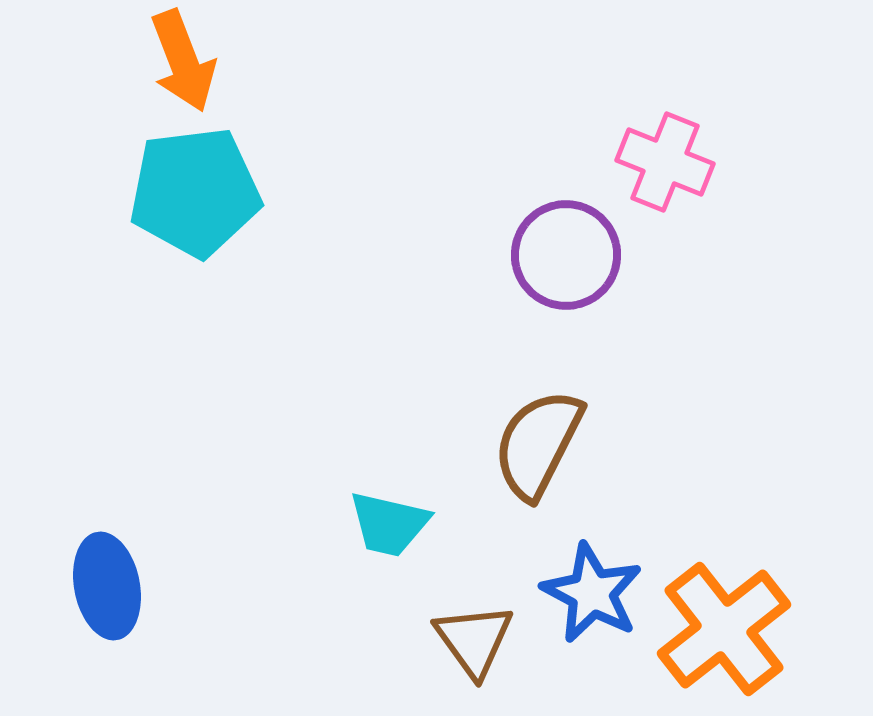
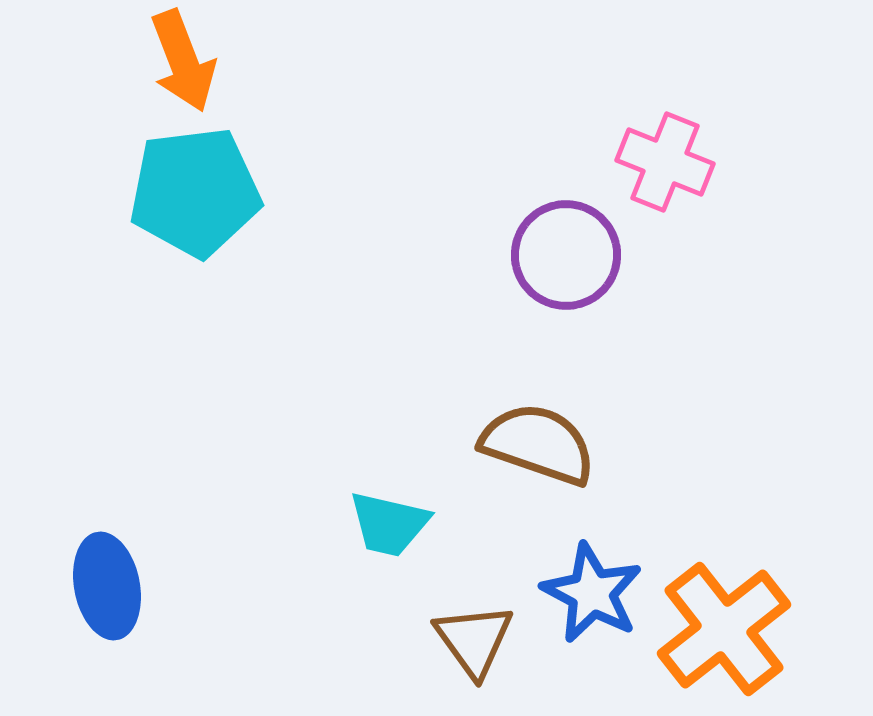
brown semicircle: rotated 82 degrees clockwise
